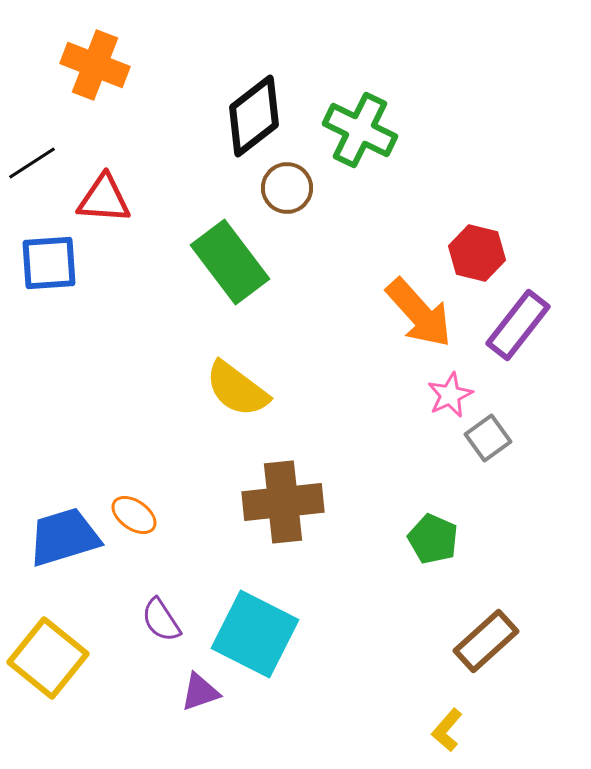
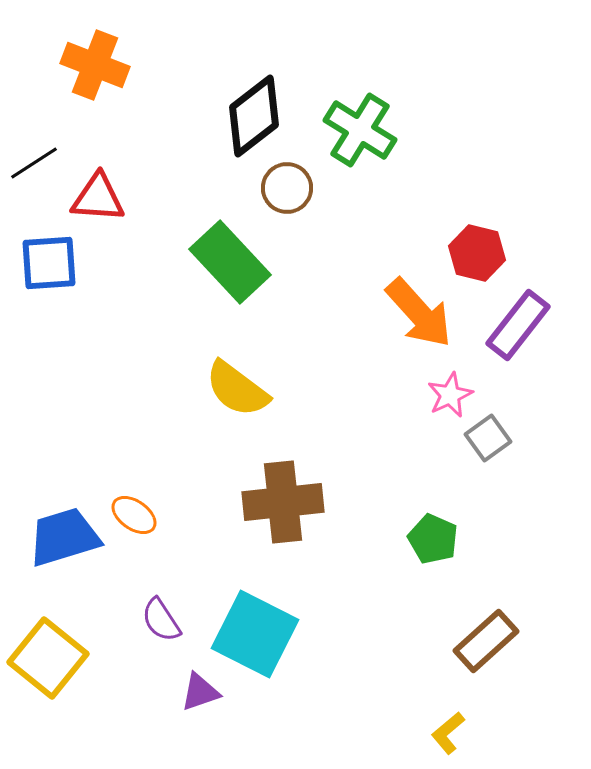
green cross: rotated 6 degrees clockwise
black line: moved 2 px right
red triangle: moved 6 px left, 1 px up
green rectangle: rotated 6 degrees counterclockwise
yellow L-shape: moved 1 px right, 3 px down; rotated 9 degrees clockwise
